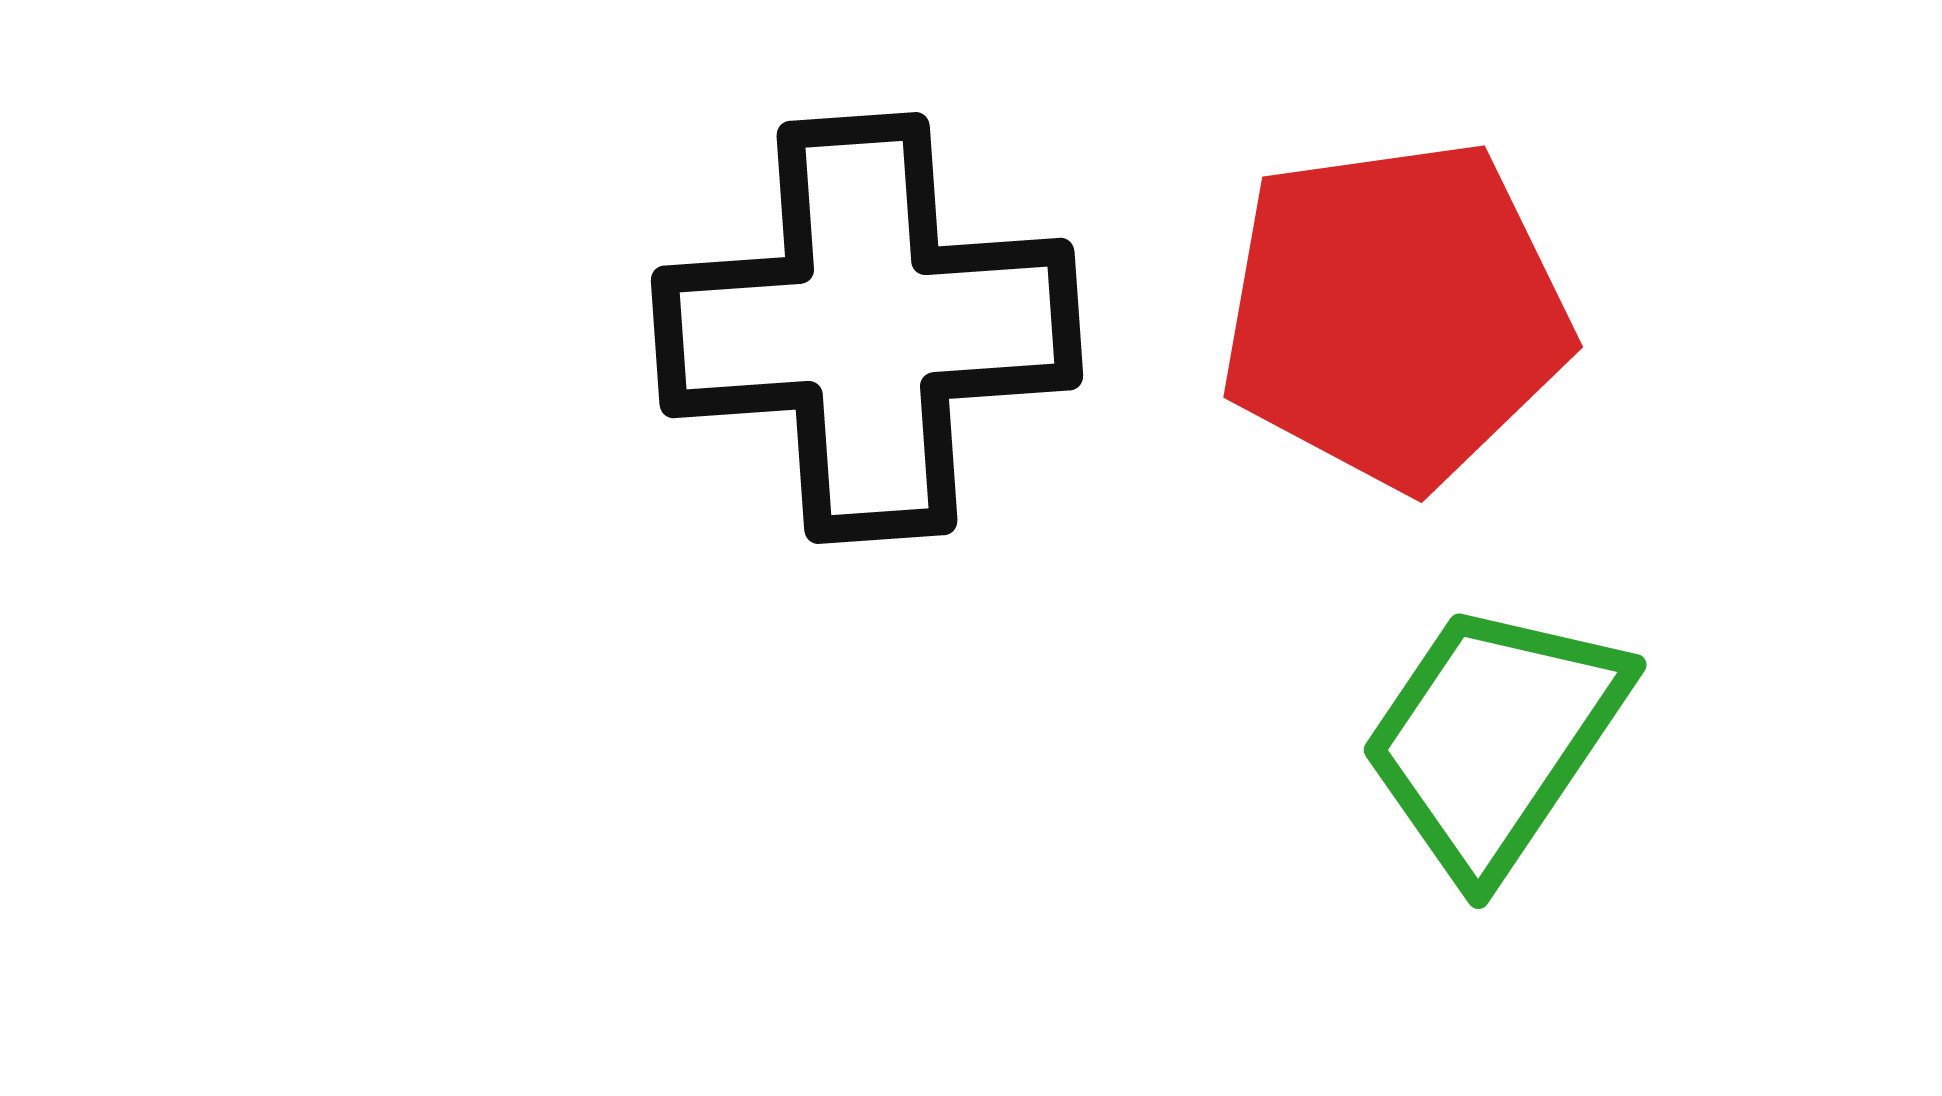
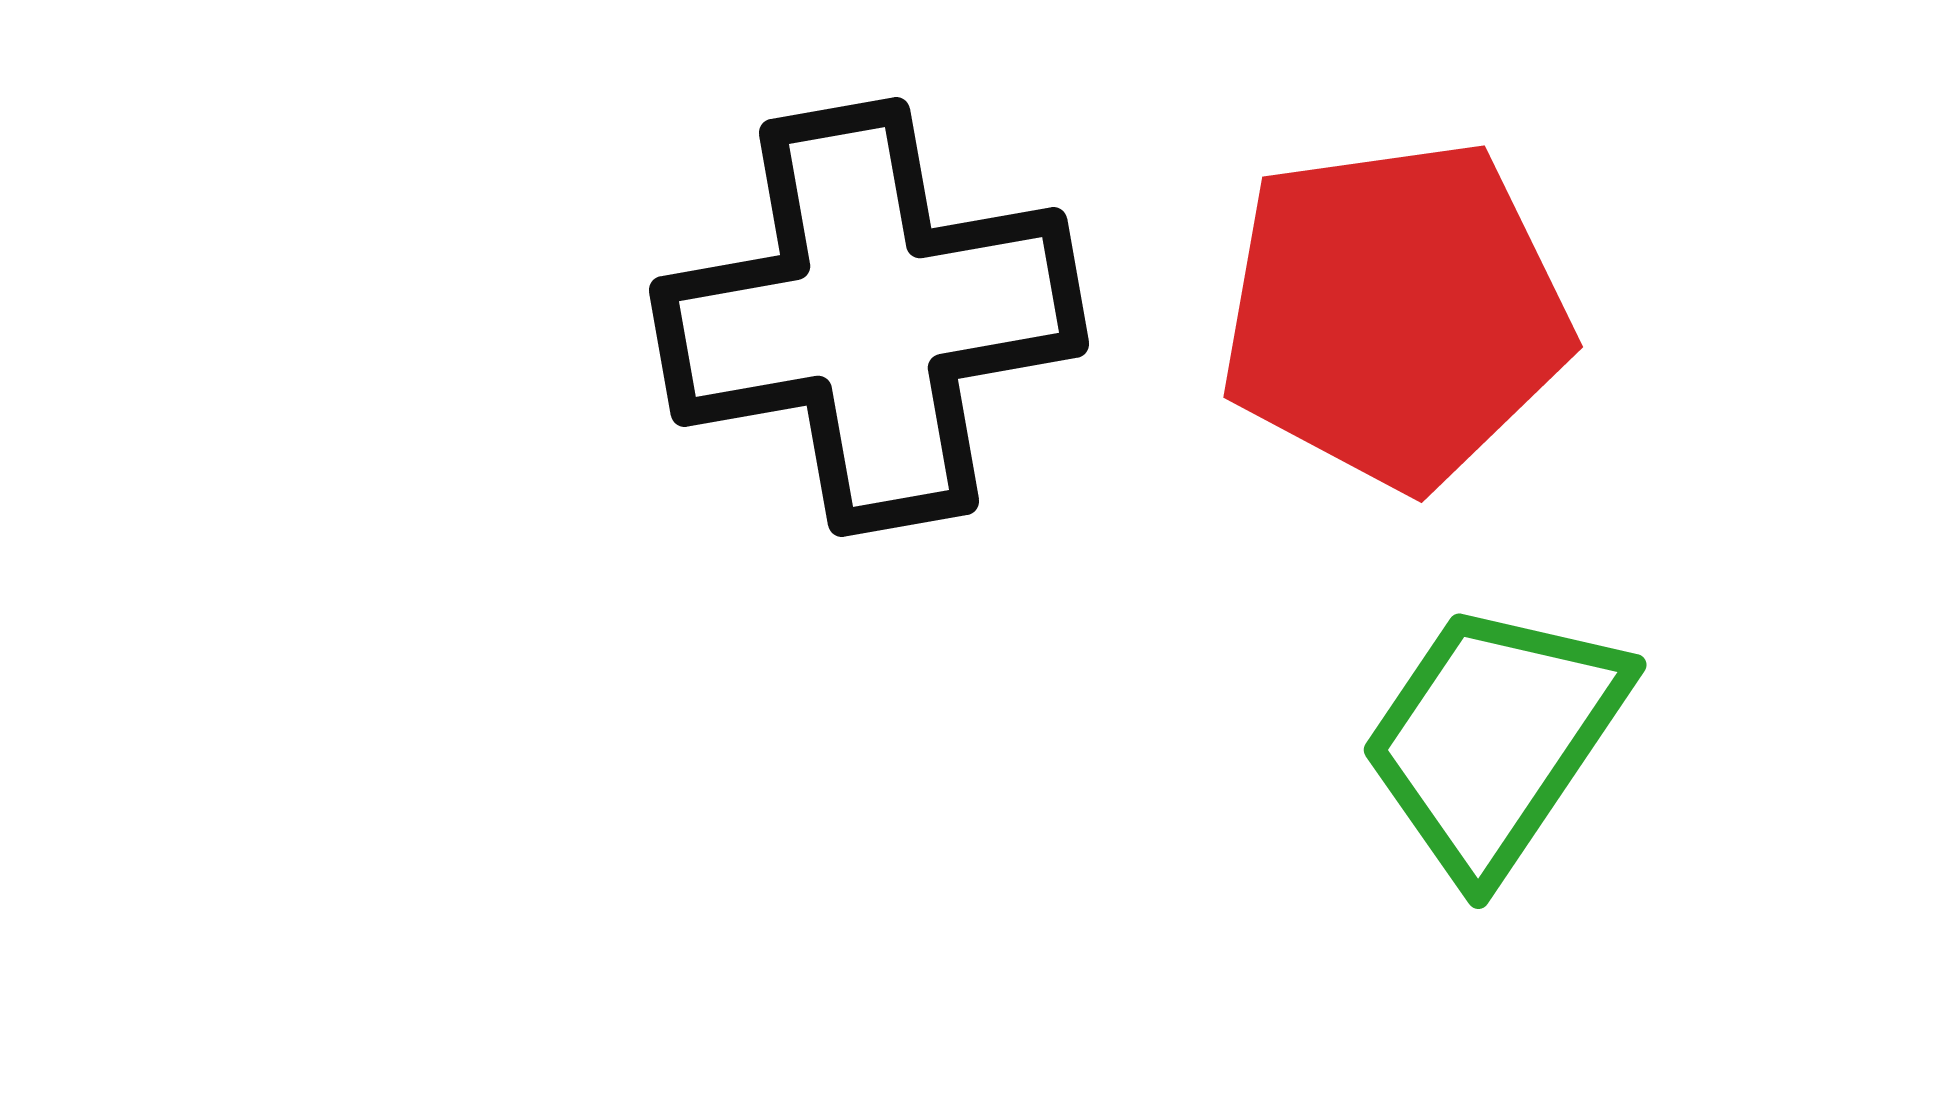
black cross: moved 2 px right, 11 px up; rotated 6 degrees counterclockwise
